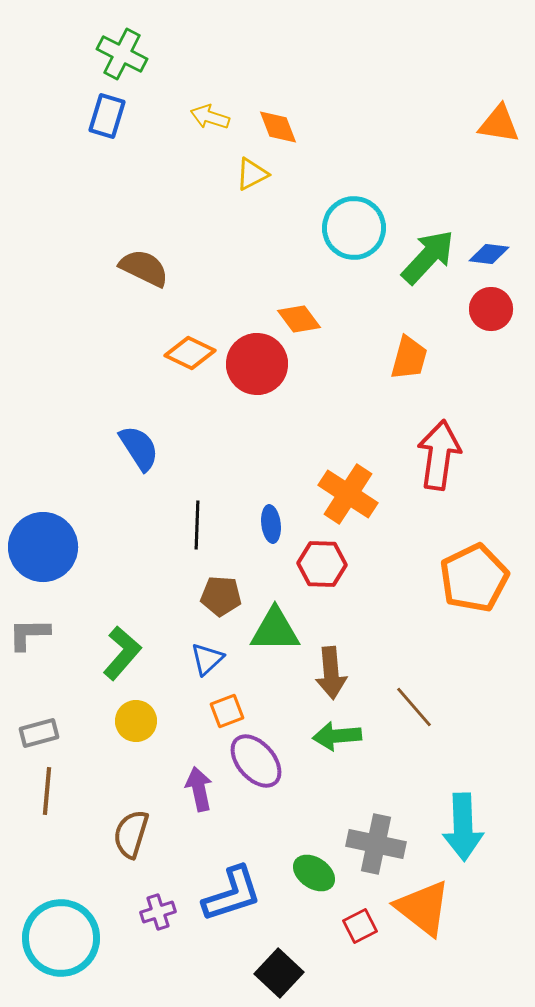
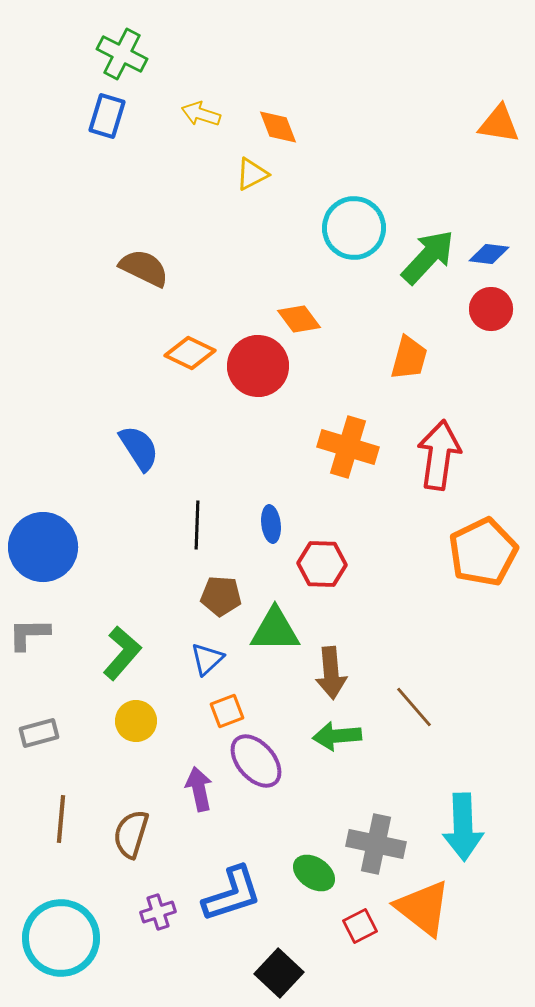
yellow arrow at (210, 117): moved 9 px left, 3 px up
red circle at (257, 364): moved 1 px right, 2 px down
orange cross at (348, 494): moved 47 px up; rotated 16 degrees counterclockwise
orange pentagon at (474, 578): moved 9 px right, 26 px up
brown line at (47, 791): moved 14 px right, 28 px down
